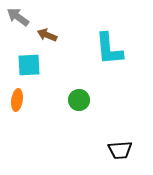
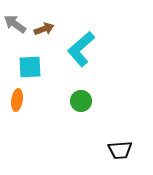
gray arrow: moved 3 px left, 7 px down
brown arrow: moved 3 px left, 6 px up; rotated 138 degrees clockwise
cyan L-shape: moved 28 px left; rotated 54 degrees clockwise
cyan square: moved 1 px right, 2 px down
green circle: moved 2 px right, 1 px down
